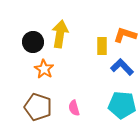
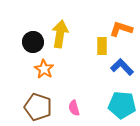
orange L-shape: moved 4 px left, 6 px up
